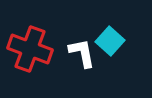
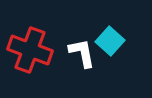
red cross: moved 1 px down
